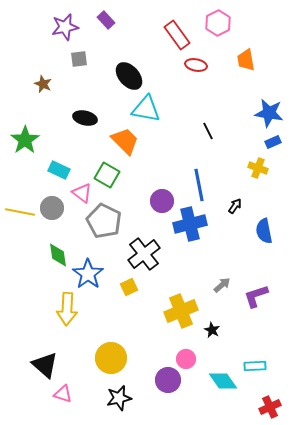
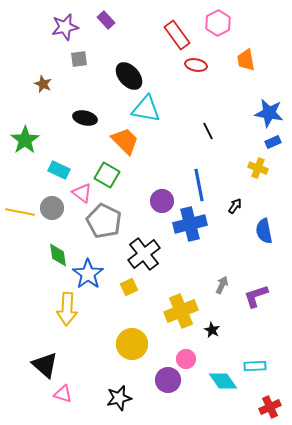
gray arrow at (222, 285): rotated 24 degrees counterclockwise
yellow circle at (111, 358): moved 21 px right, 14 px up
